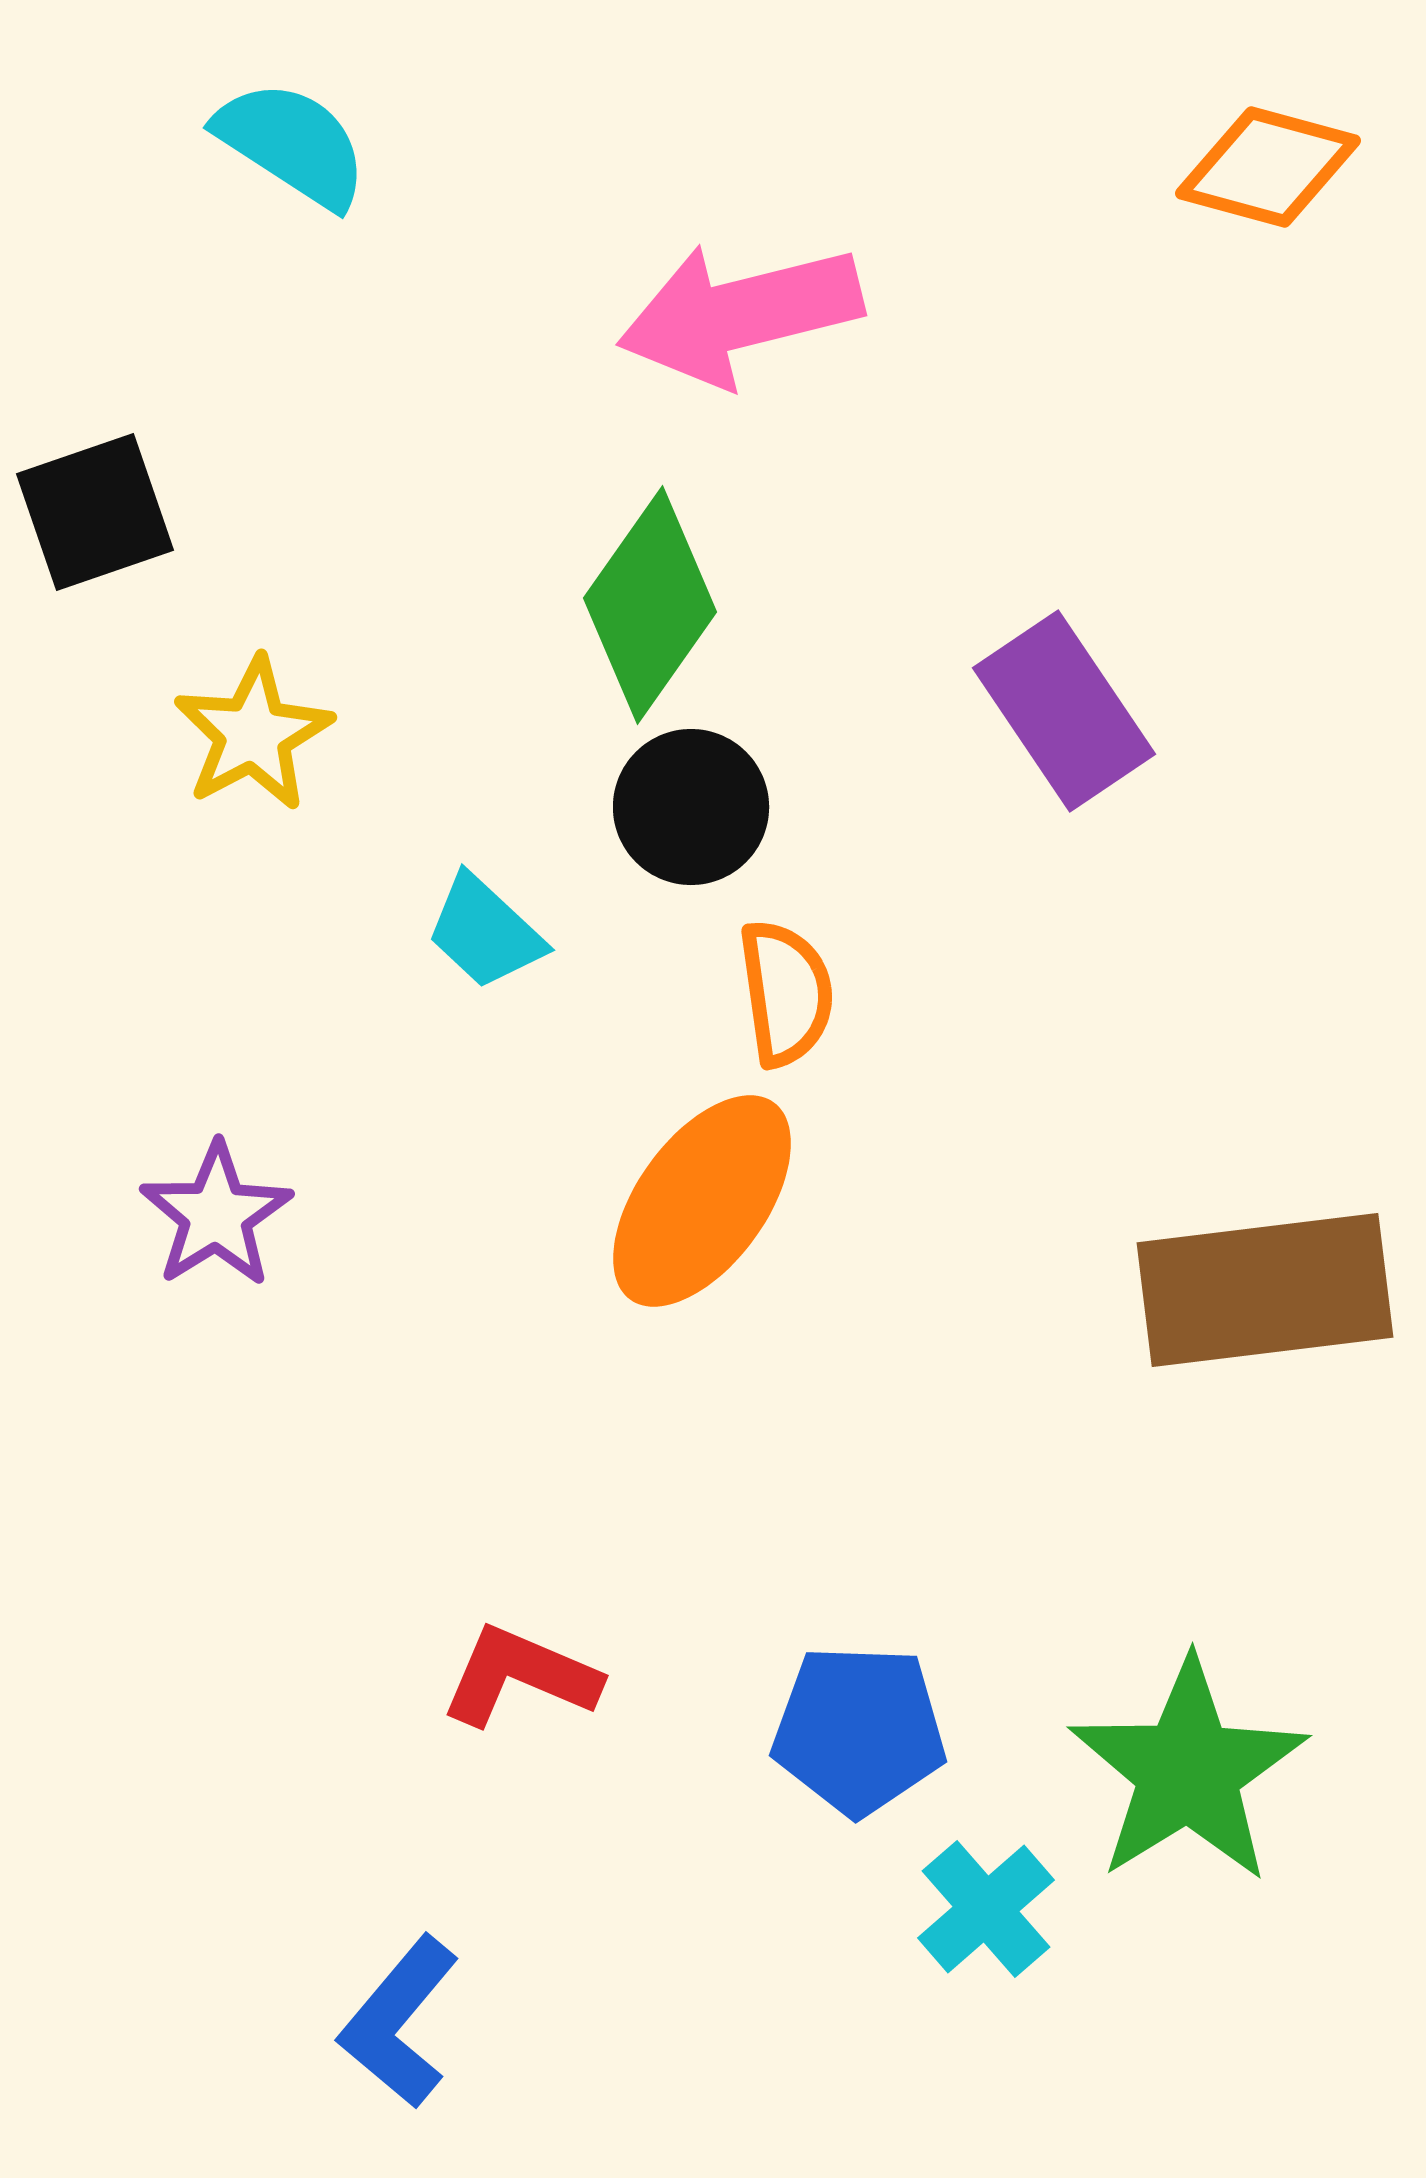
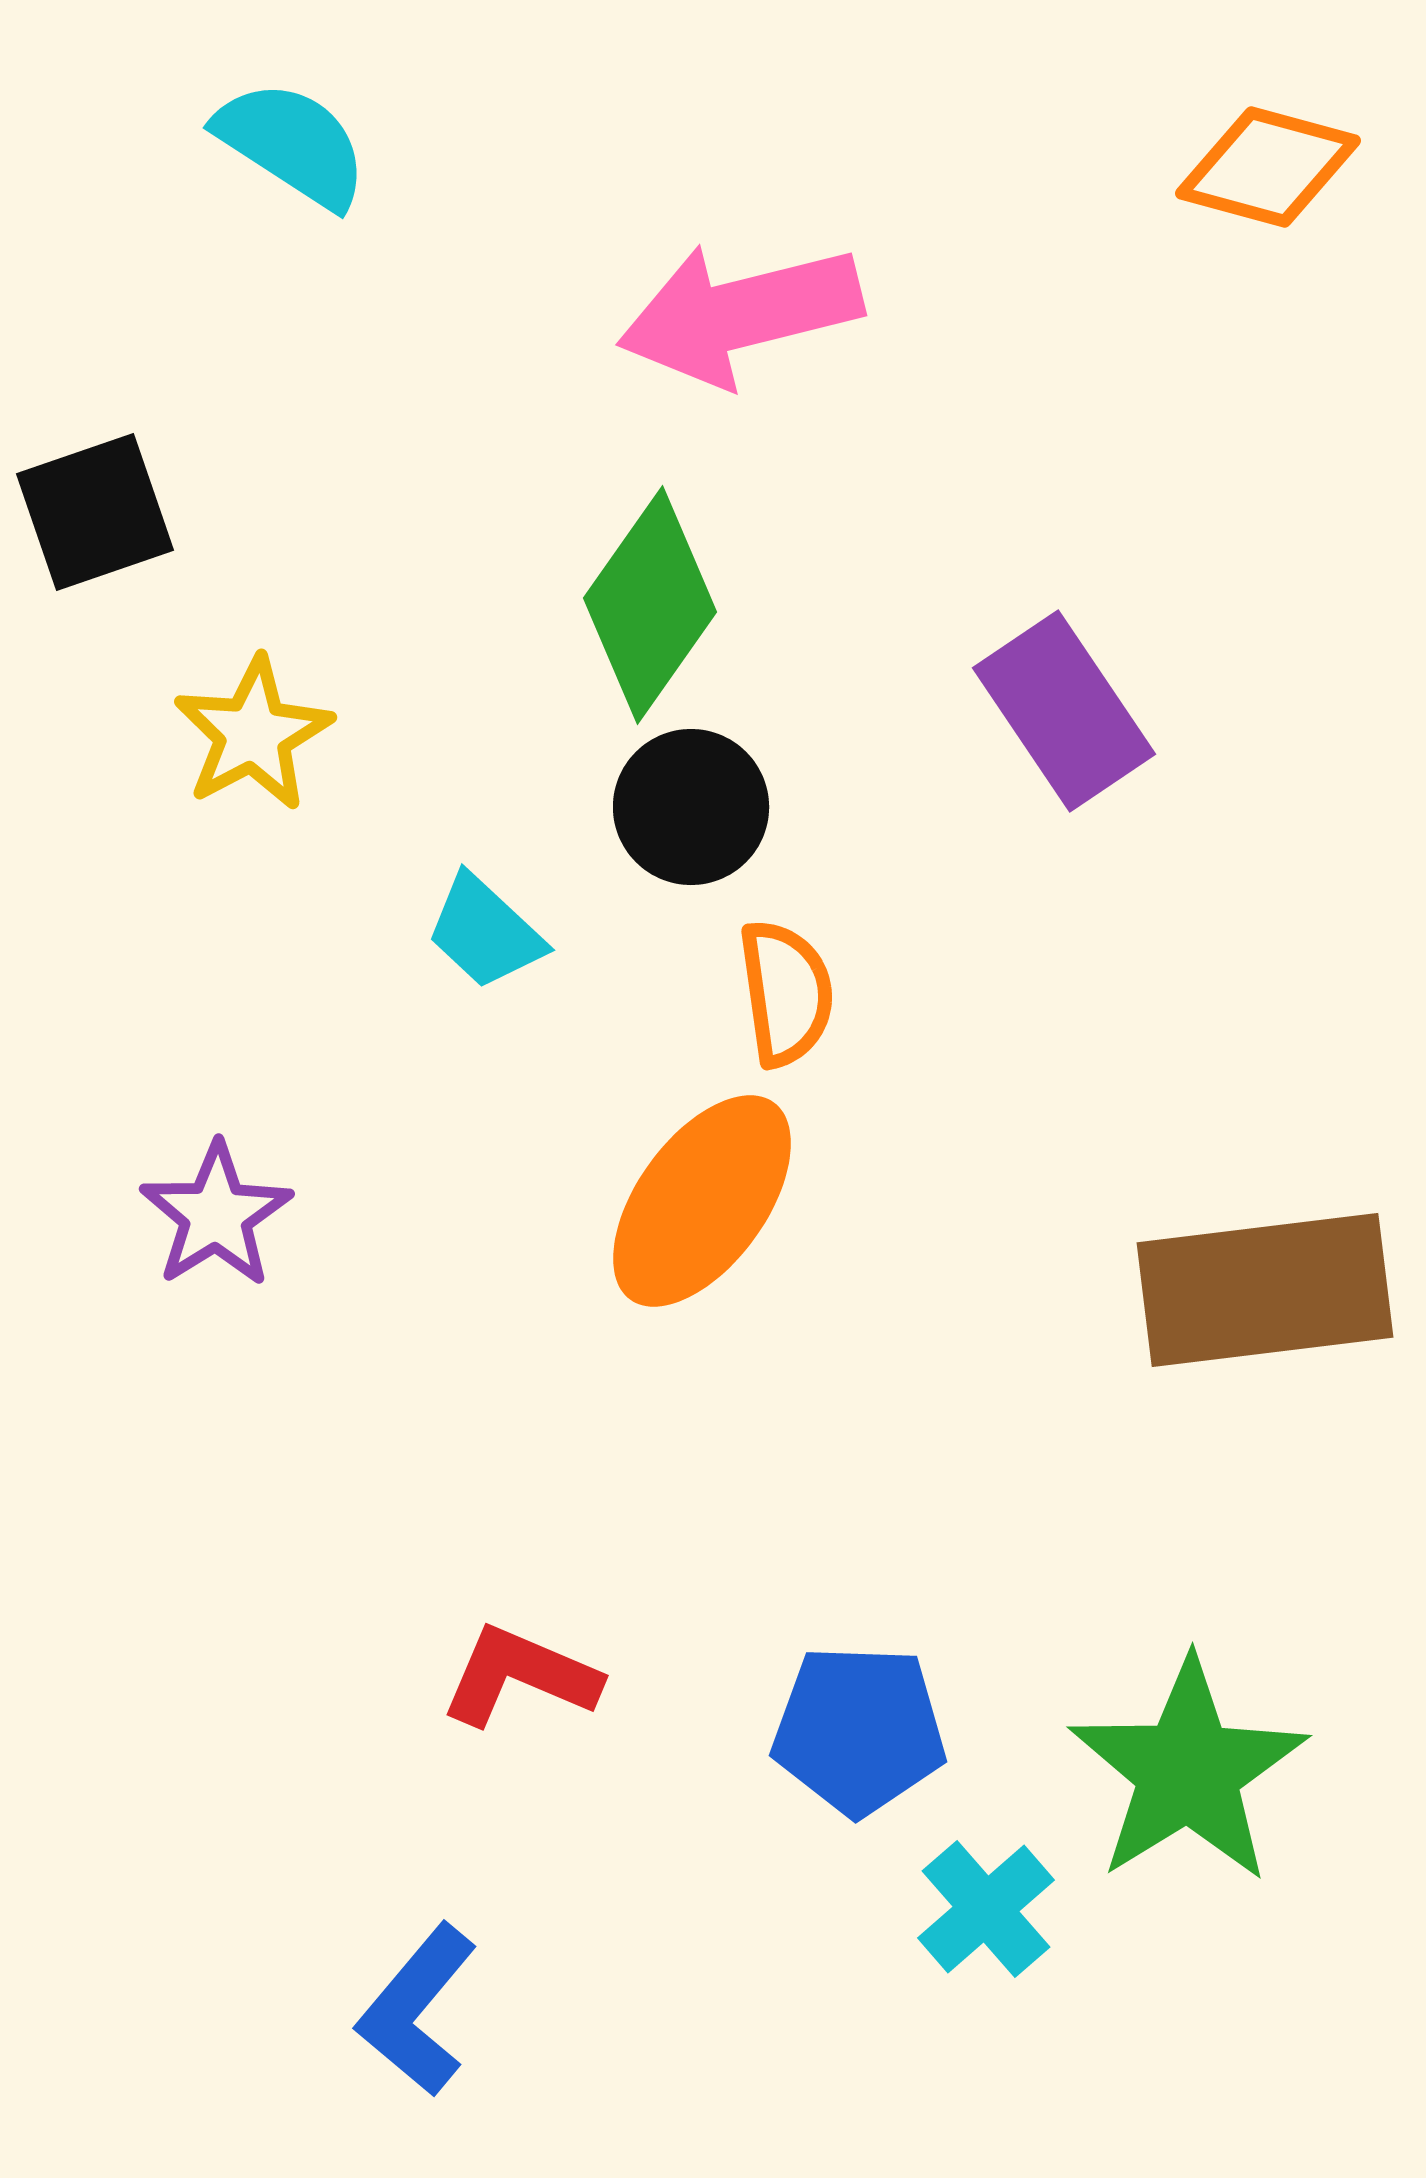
blue L-shape: moved 18 px right, 12 px up
